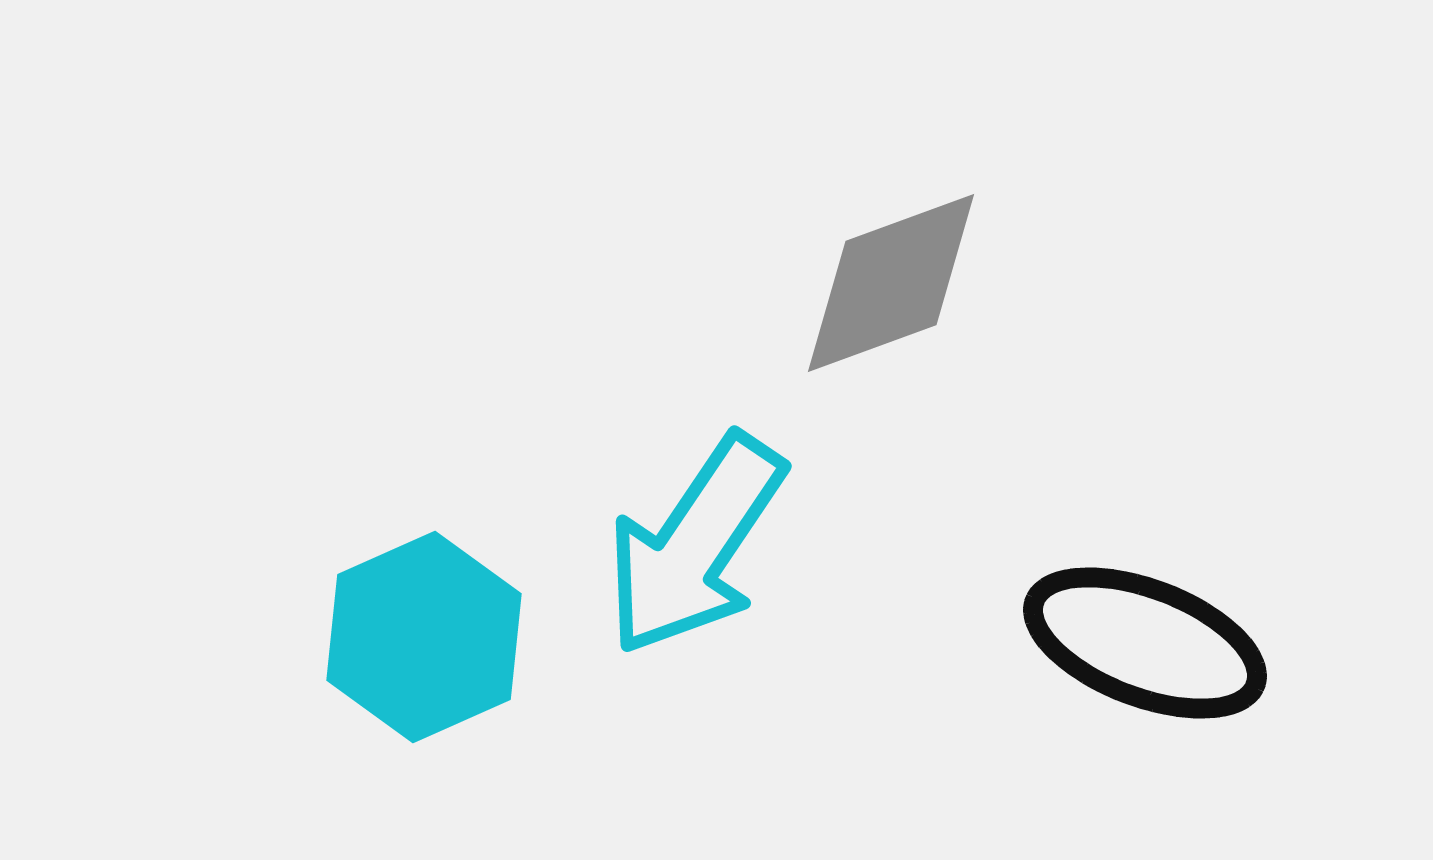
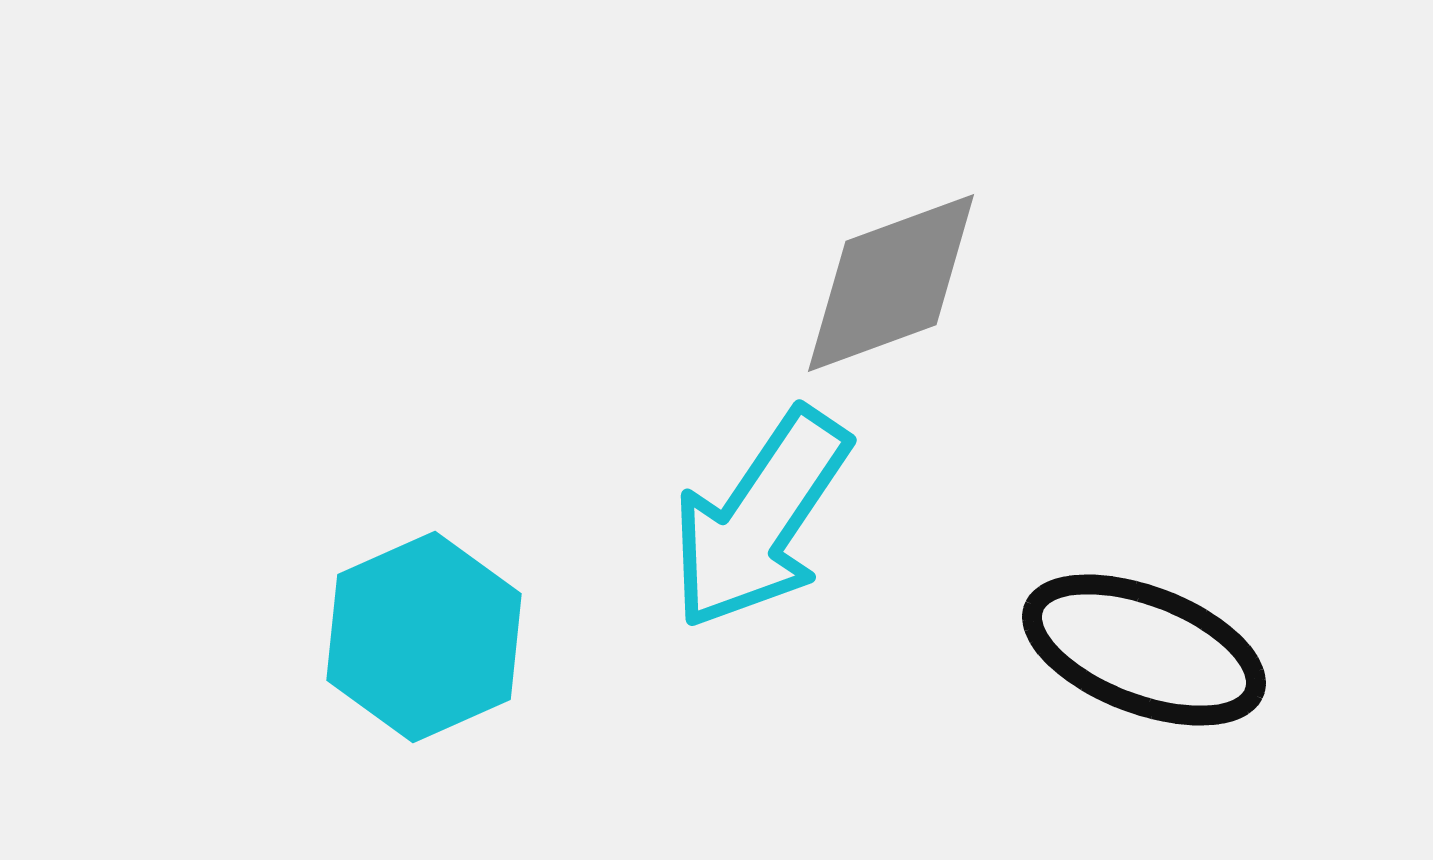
cyan arrow: moved 65 px right, 26 px up
black ellipse: moved 1 px left, 7 px down
